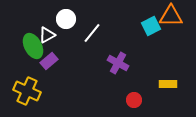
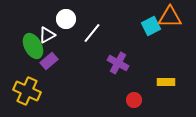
orange triangle: moved 1 px left, 1 px down
yellow rectangle: moved 2 px left, 2 px up
